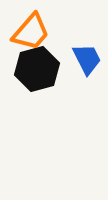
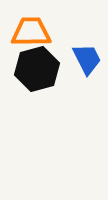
orange trapezoid: rotated 132 degrees counterclockwise
